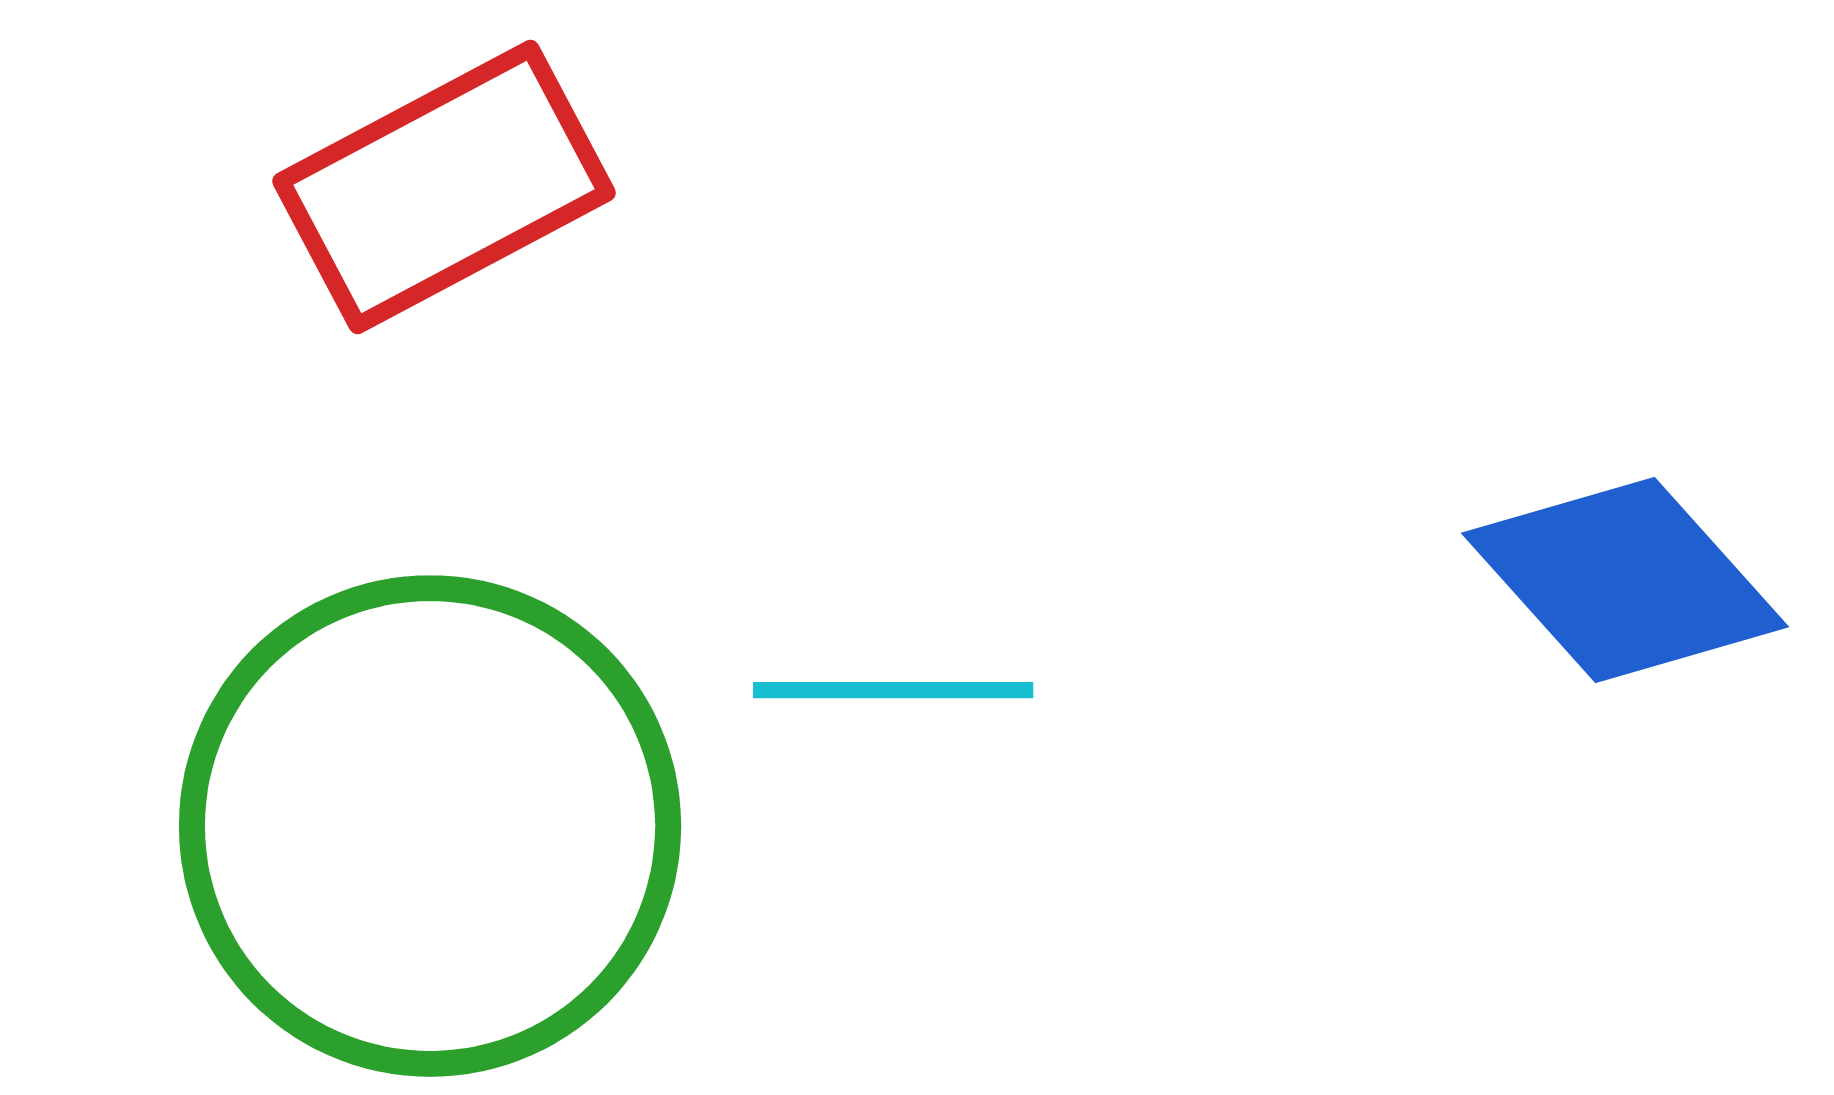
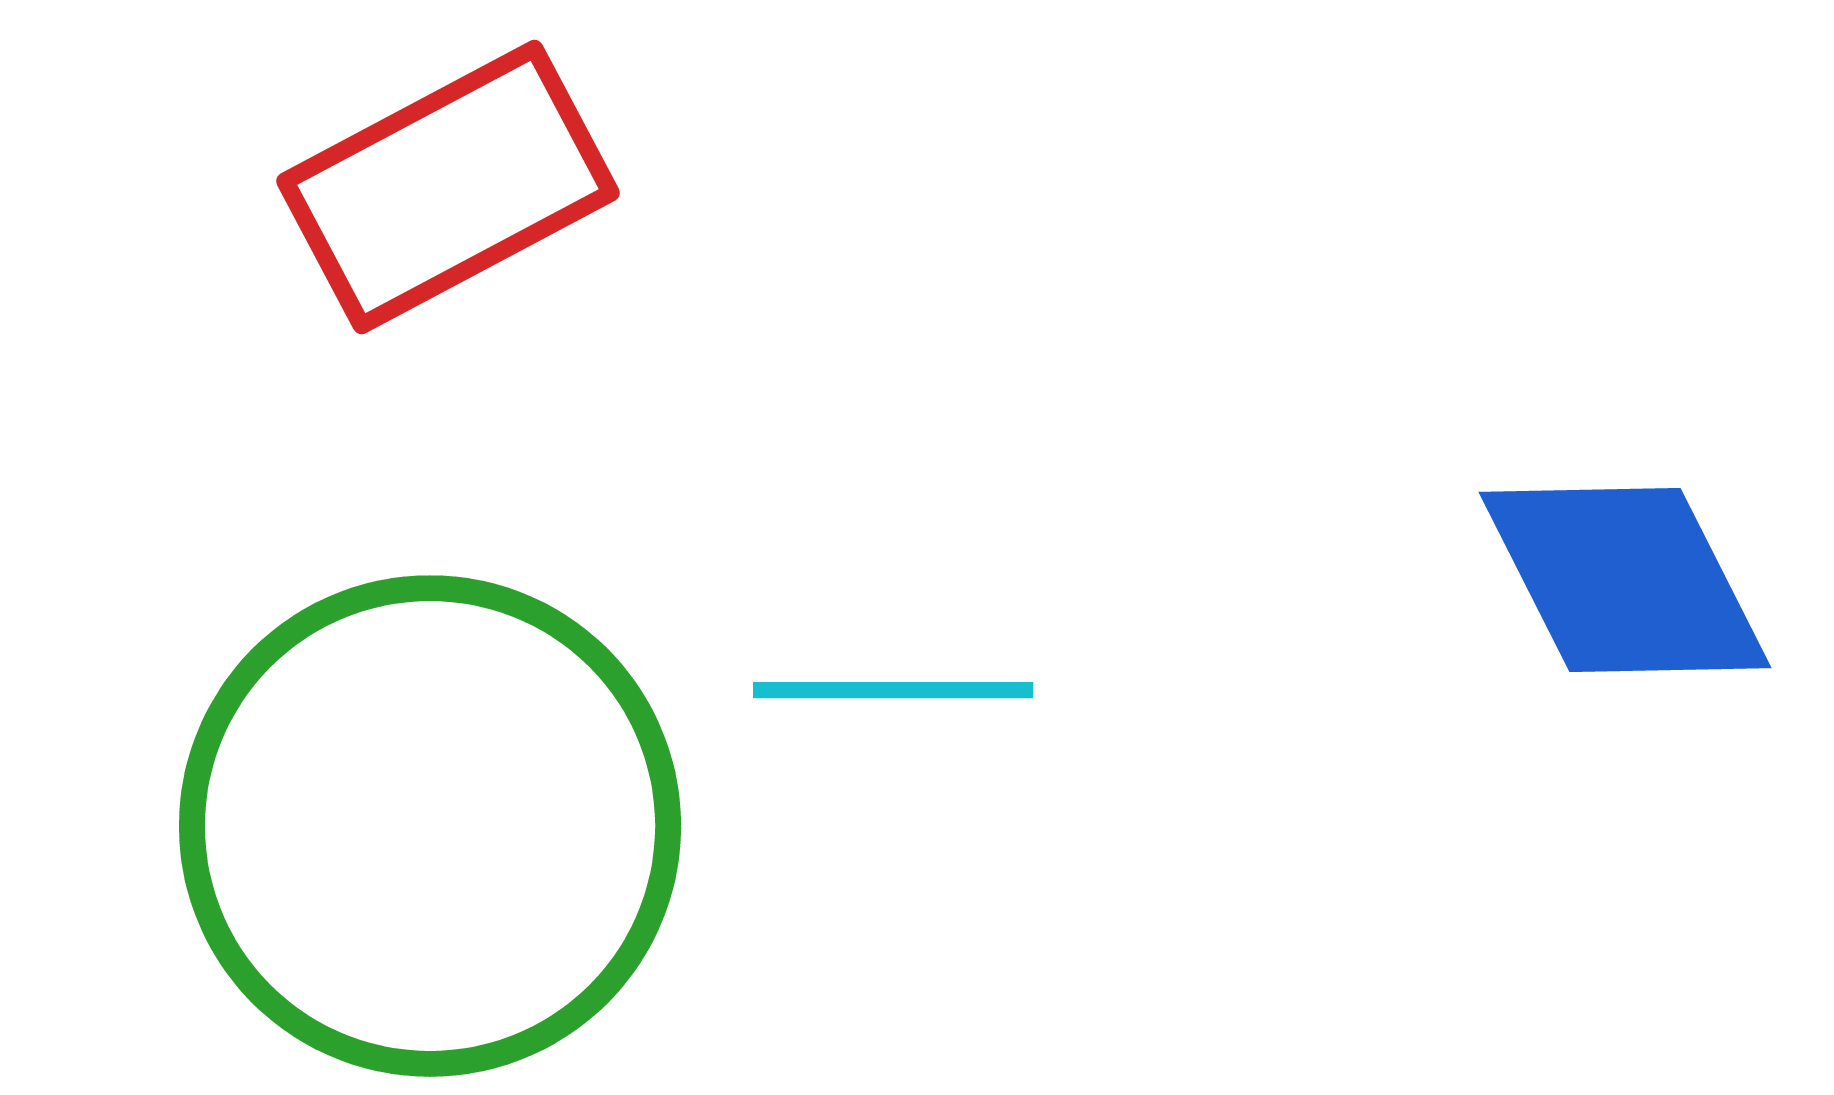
red rectangle: moved 4 px right
blue diamond: rotated 15 degrees clockwise
